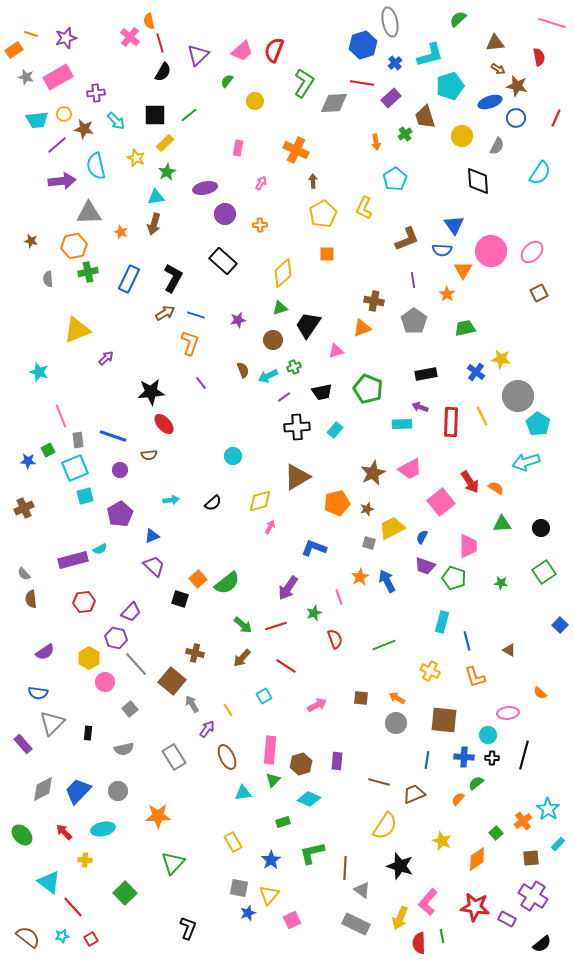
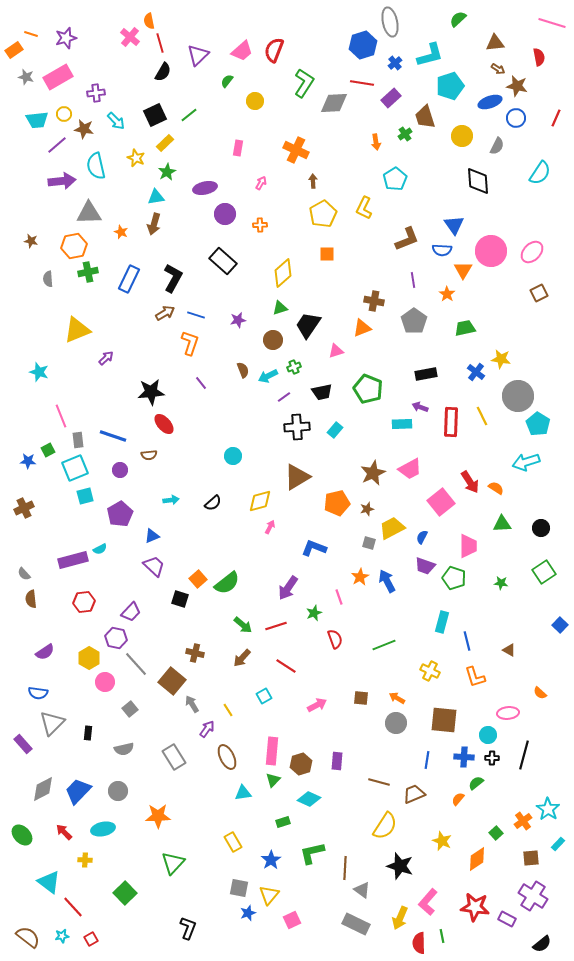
black square at (155, 115): rotated 25 degrees counterclockwise
pink rectangle at (270, 750): moved 2 px right, 1 px down
